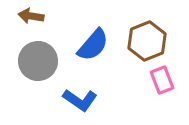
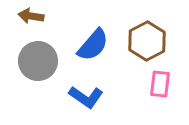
brown hexagon: rotated 6 degrees counterclockwise
pink rectangle: moved 2 px left, 4 px down; rotated 28 degrees clockwise
blue L-shape: moved 6 px right, 3 px up
